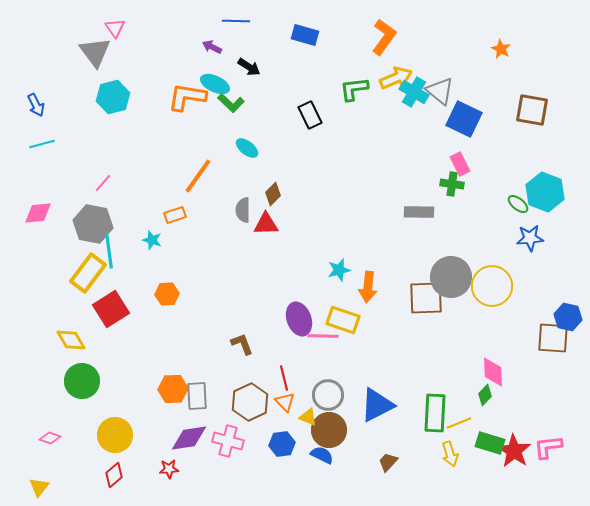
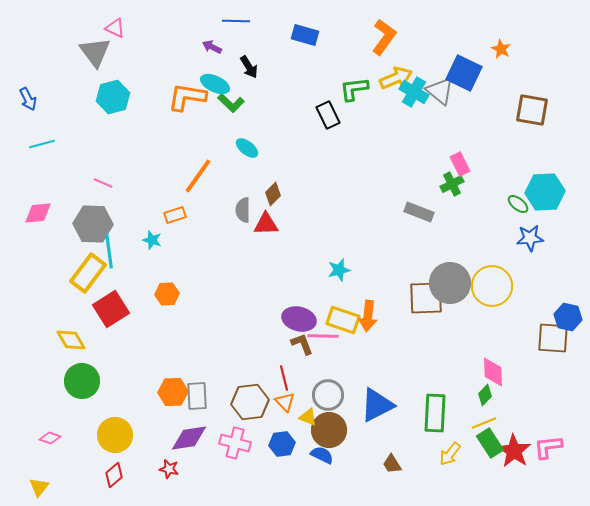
pink triangle at (115, 28): rotated 30 degrees counterclockwise
black arrow at (249, 67): rotated 25 degrees clockwise
blue arrow at (36, 105): moved 8 px left, 6 px up
black rectangle at (310, 115): moved 18 px right
blue square at (464, 119): moved 46 px up
pink line at (103, 183): rotated 72 degrees clockwise
green cross at (452, 184): rotated 35 degrees counterclockwise
cyan hexagon at (545, 192): rotated 24 degrees counterclockwise
gray rectangle at (419, 212): rotated 20 degrees clockwise
gray hexagon at (93, 224): rotated 9 degrees counterclockwise
gray circle at (451, 277): moved 1 px left, 6 px down
orange arrow at (368, 287): moved 29 px down
purple ellipse at (299, 319): rotated 56 degrees counterclockwise
brown L-shape at (242, 344): moved 60 px right
orange hexagon at (173, 389): moved 3 px down
brown hexagon at (250, 402): rotated 18 degrees clockwise
yellow line at (459, 423): moved 25 px right
pink cross at (228, 441): moved 7 px right, 2 px down
green rectangle at (490, 443): rotated 40 degrees clockwise
yellow arrow at (450, 454): rotated 55 degrees clockwise
brown trapezoid at (388, 462): moved 4 px right, 2 px down; rotated 75 degrees counterclockwise
red star at (169, 469): rotated 18 degrees clockwise
